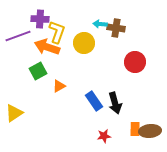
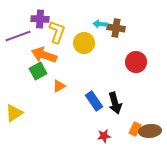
orange arrow: moved 3 px left, 8 px down
red circle: moved 1 px right
orange rectangle: rotated 24 degrees clockwise
